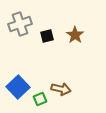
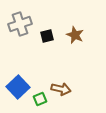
brown star: rotated 12 degrees counterclockwise
